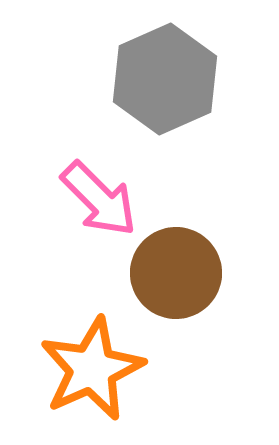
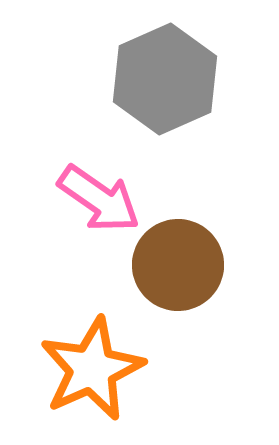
pink arrow: rotated 10 degrees counterclockwise
brown circle: moved 2 px right, 8 px up
